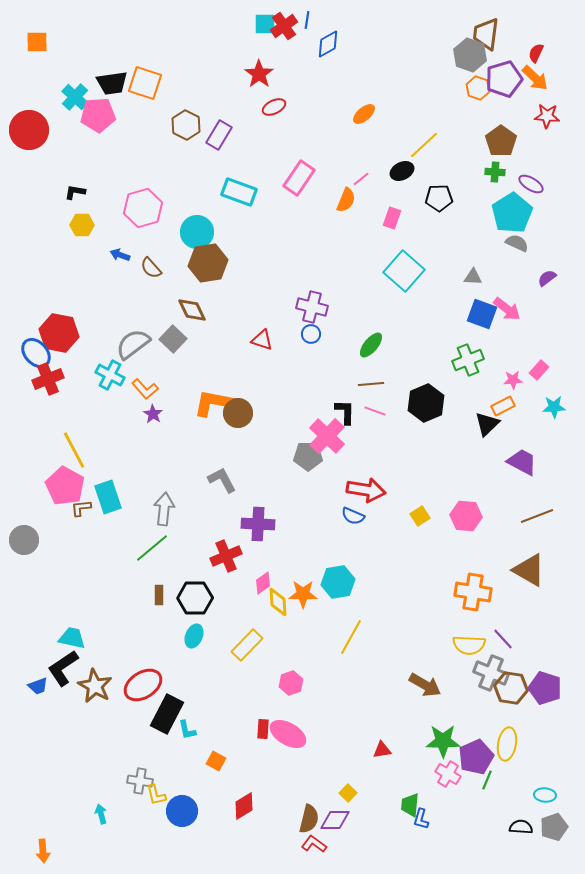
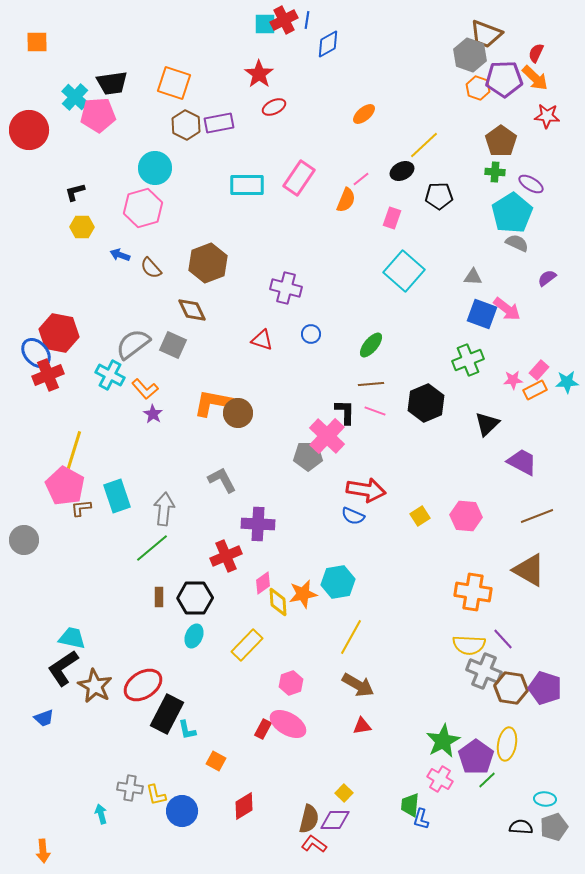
red cross at (284, 26): moved 6 px up; rotated 8 degrees clockwise
brown trapezoid at (486, 34): rotated 76 degrees counterclockwise
purple pentagon at (504, 79): rotated 15 degrees clockwise
orange square at (145, 83): moved 29 px right
purple rectangle at (219, 135): moved 12 px up; rotated 48 degrees clockwise
black L-shape at (75, 192): rotated 25 degrees counterclockwise
cyan rectangle at (239, 192): moved 8 px right, 7 px up; rotated 20 degrees counterclockwise
black pentagon at (439, 198): moved 2 px up
yellow hexagon at (82, 225): moved 2 px down
cyan circle at (197, 232): moved 42 px left, 64 px up
brown hexagon at (208, 263): rotated 12 degrees counterclockwise
purple cross at (312, 307): moved 26 px left, 19 px up
gray square at (173, 339): moved 6 px down; rotated 20 degrees counterclockwise
red cross at (48, 379): moved 4 px up
orange rectangle at (503, 406): moved 32 px right, 16 px up
cyan star at (554, 407): moved 13 px right, 25 px up
yellow line at (74, 450): rotated 45 degrees clockwise
cyan rectangle at (108, 497): moved 9 px right, 1 px up
orange star at (303, 594): rotated 12 degrees counterclockwise
brown rectangle at (159, 595): moved 2 px down
gray cross at (491, 673): moved 7 px left, 2 px up
brown arrow at (425, 685): moved 67 px left
blue trapezoid at (38, 686): moved 6 px right, 32 px down
red rectangle at (263, 729): rotated 24 degrees clockwise
pink ellipse at (288, 734): moved 10 px up
green star at (443, 741): rotated 28 degrees counterclockwise
red triangle at (382, 750): moved 20 px left, 24 px up
purple pentagon at (476, 757): rotated 12 degrees counterclockwise
pink cross at (448, 774): moved 8 px left, 5 px down
green line at (487, 780): rotated 24 degrees clockwise
gray cross at (140, 781): moved 10 px left, 7 px down
yellow square at (348, 793): moved 4 px left
cyan ellipse at (545, 795): moved 4 px down
